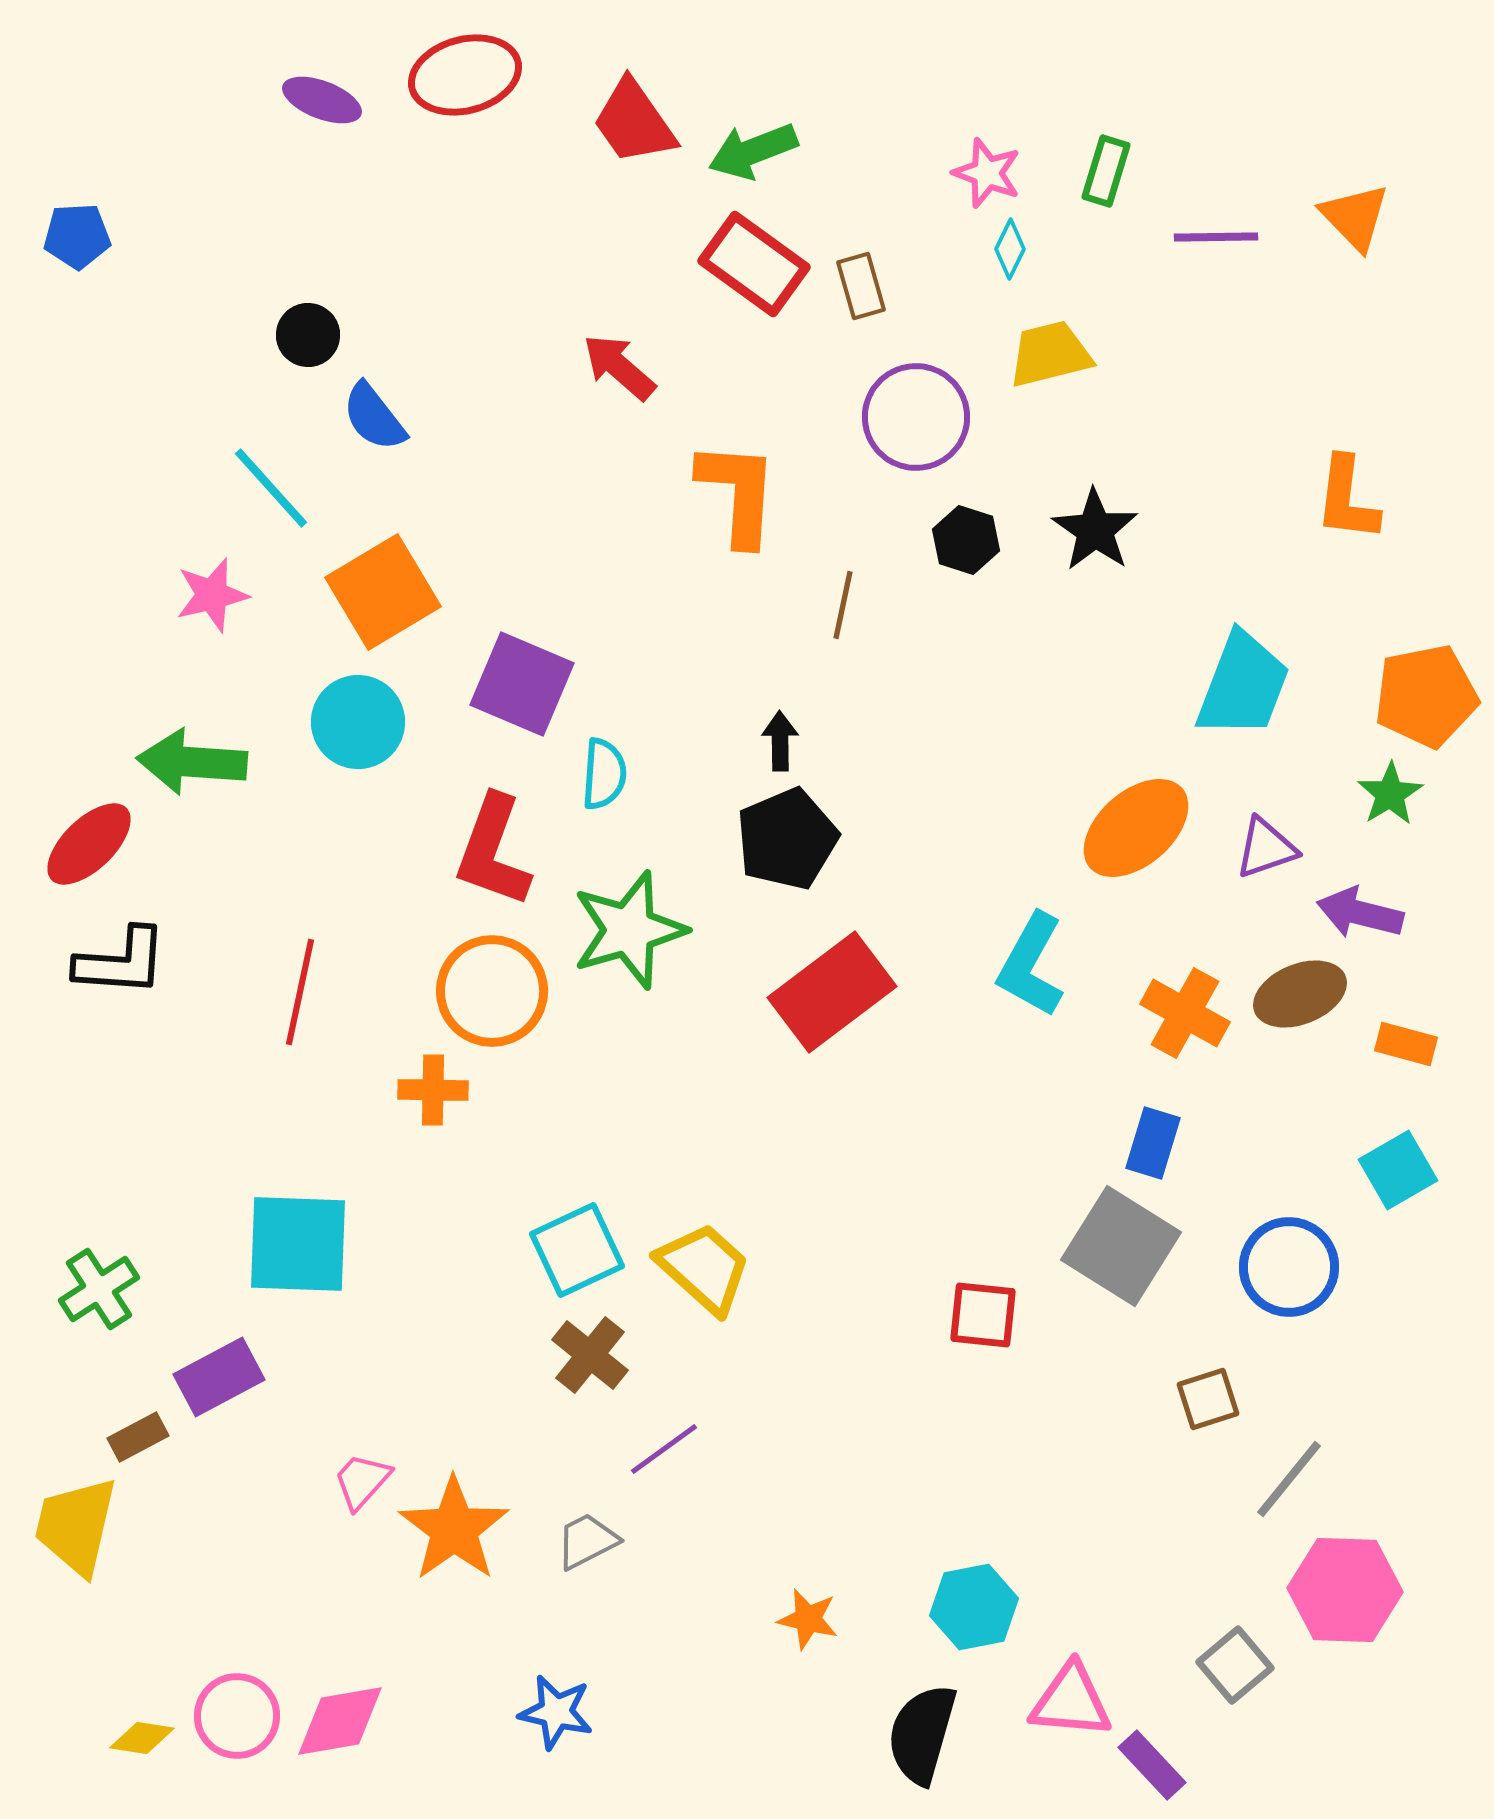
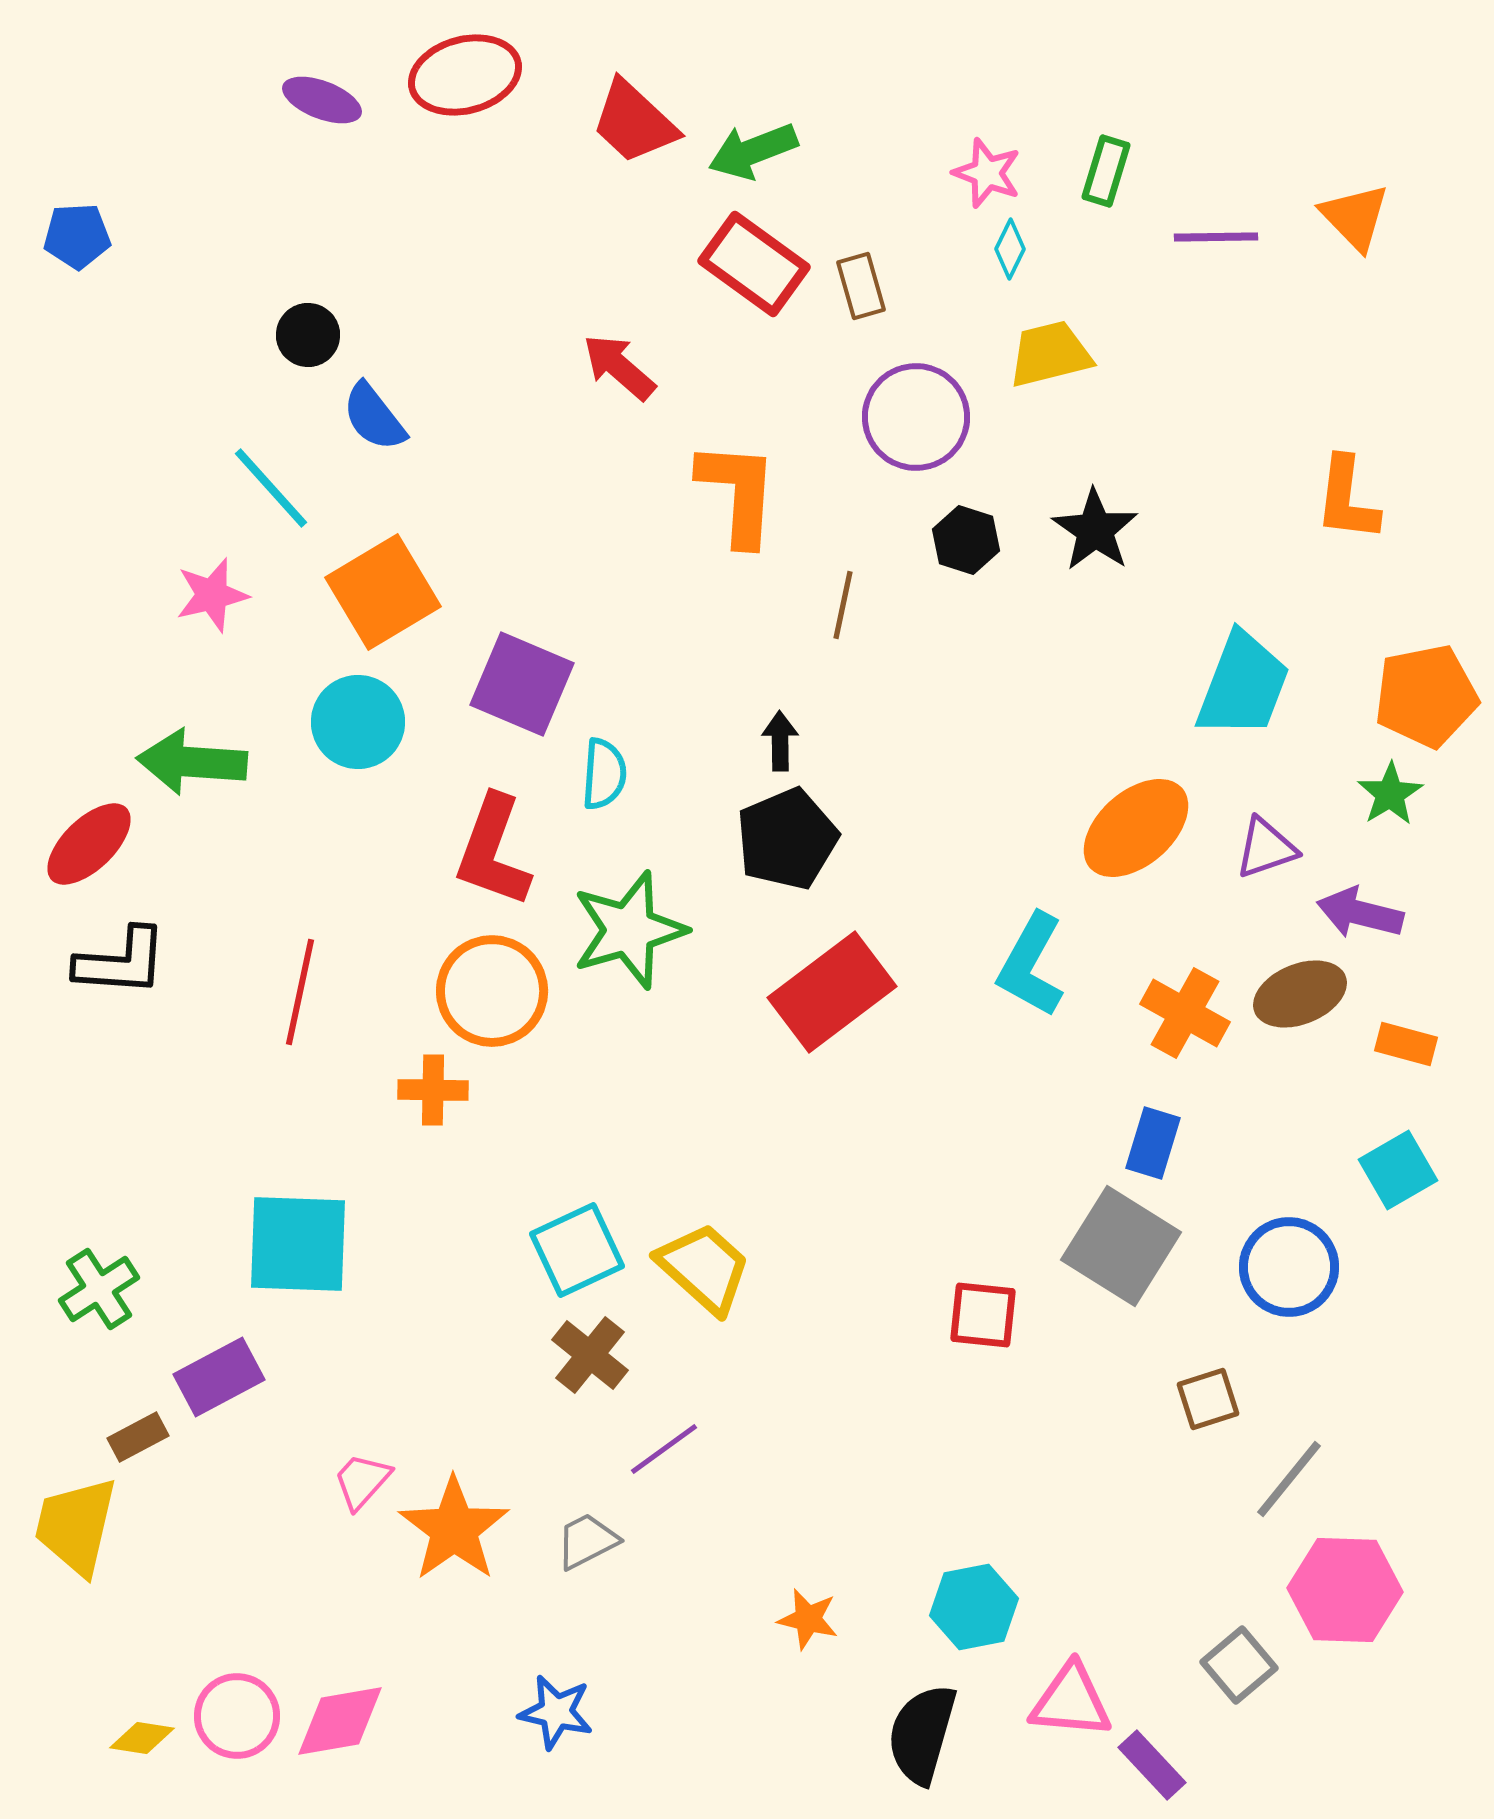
red trapezoid at (634, 122): rotated 12 degrees counterclockwise
gray square at (1235, 1665): moved 4 px right
